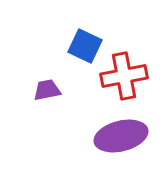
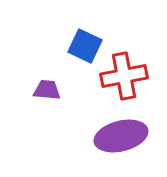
purple trapezoid: rotated 16 degrees clockwise
